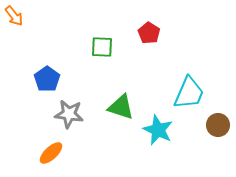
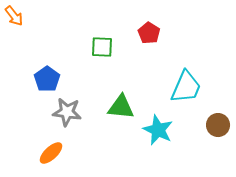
cyan trapezoid: moved 3 px left, 6 px up
green triangle: rotated 12 degrees counterclockwise
gray star: moved 2 px left, 2 px up
